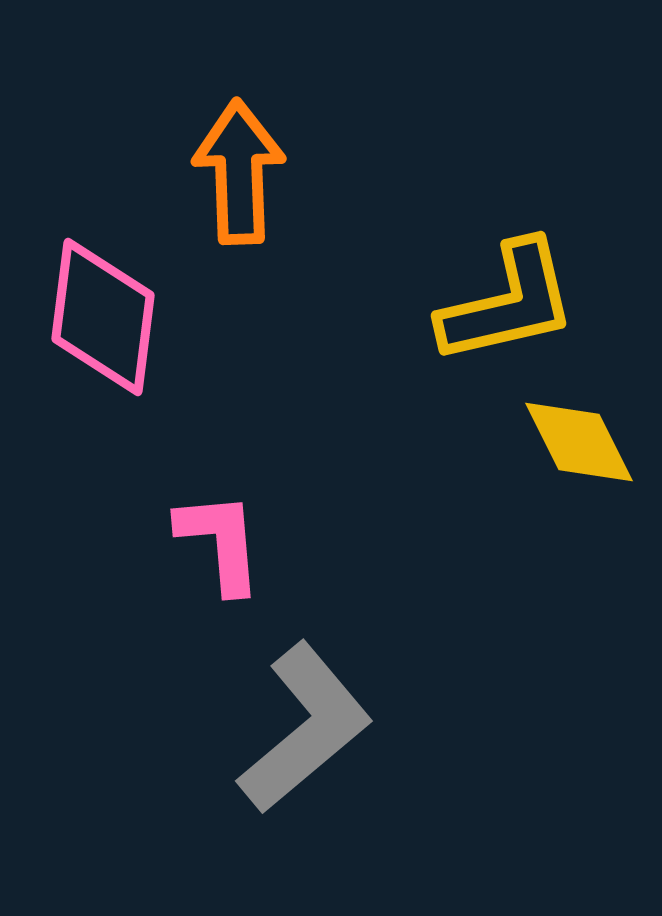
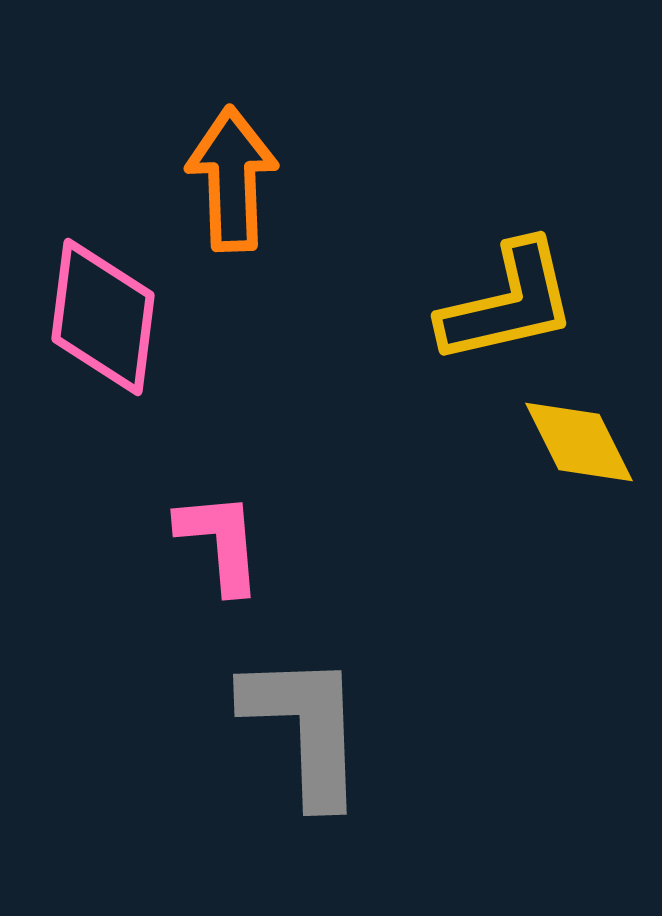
orange arrow: moved 7 px left, 7 px down
gray L-shape: rotated 52 degrees counterclockwise
